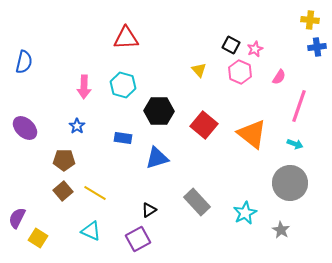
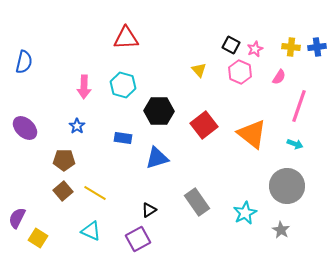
yellow cross: moved 19 px left, 27 px down
red square: rotated 12 degrees clockwise
gray circle: moved 3 px left, 3 px down
gray rectangle: rotated 8 degrees clockwise
